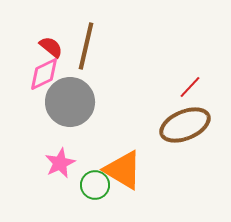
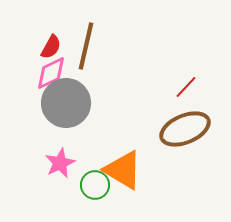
red semicircle: rotated 80 degrees clockwise
pink diamond: moved 7 px right, 1 px up
red line: moved 4 px left
gray circle: moved 4 px left, 1 px down
brown ellipse: moved 4 px down
